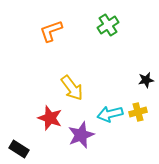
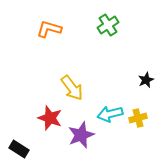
orange L-shape: moved 2 px left, 2 px up; rotated 35 degrees clockwise
black star: rotated 14 degrees counterclockwise
yellow cross: moved 6 px down
